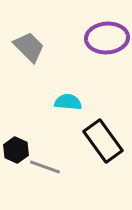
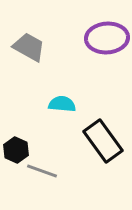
gray trapezoid: rotated 16 degrees counterclockwise
cyan semicircle: moved 6 px left, 2 px down
gray line: moved 3 px left, 4 px down
